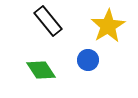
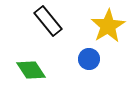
blue circle: moved 1 px right, 1 px up
green diamond: moved 10 px left
